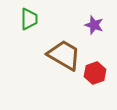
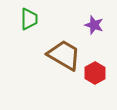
red hexagon: rotated 10 degrees counterclockwise
